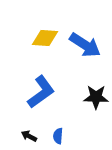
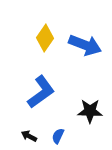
yellow diamond: rotated 60 degrees counterclockwise
blue arrow: rotated 12 degrees counterclockwise
black star: moved 6 px left, 14 px down
blue semicircle: rotated 21 degrees clockwise
